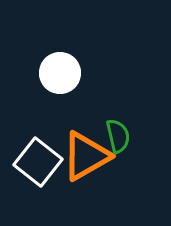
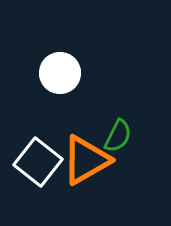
green semicircle: rotated 40 degrees clockwise
orange triangle: moved 4 px down
